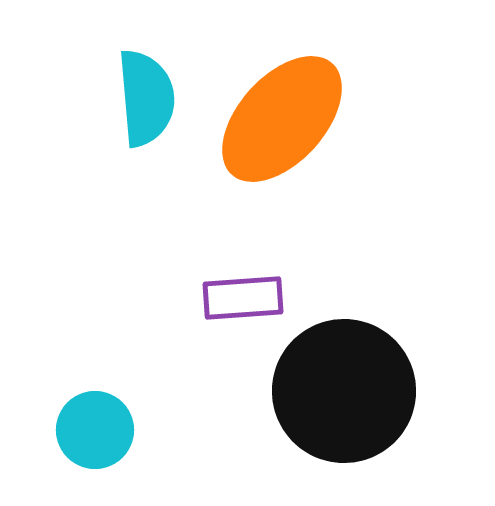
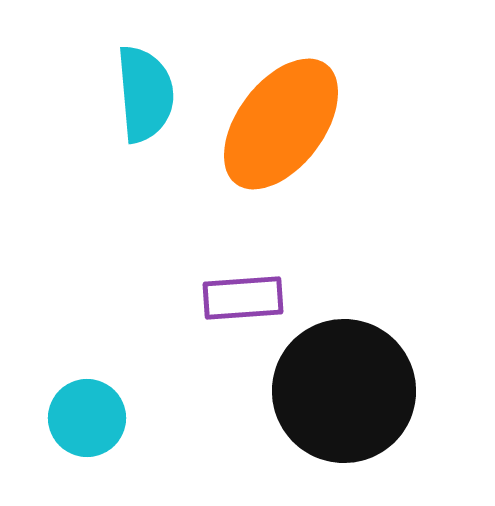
cyan semicircle: moved 1 px left, 4 px up
orange ellipse: moved 1 px left, 5 px down; rotated 5 degrees counterclockwise
cyan circle: moved 8 px left, 12 px up
